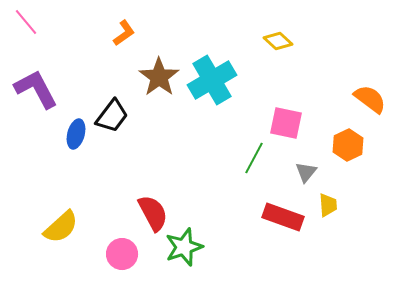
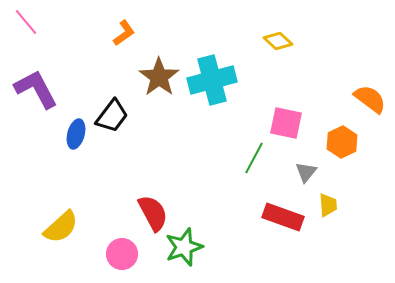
cyan cross: rotated 15 degrees clockwise
orange hexagon: moved 6 px left, 3 px up
